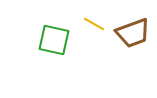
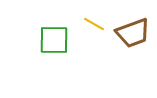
green square: rotated 12 degrees counterclockwise
